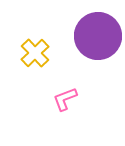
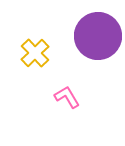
pink L-shape: moved 2 px right, 2 px up; rotated 80 degrees clockwise
